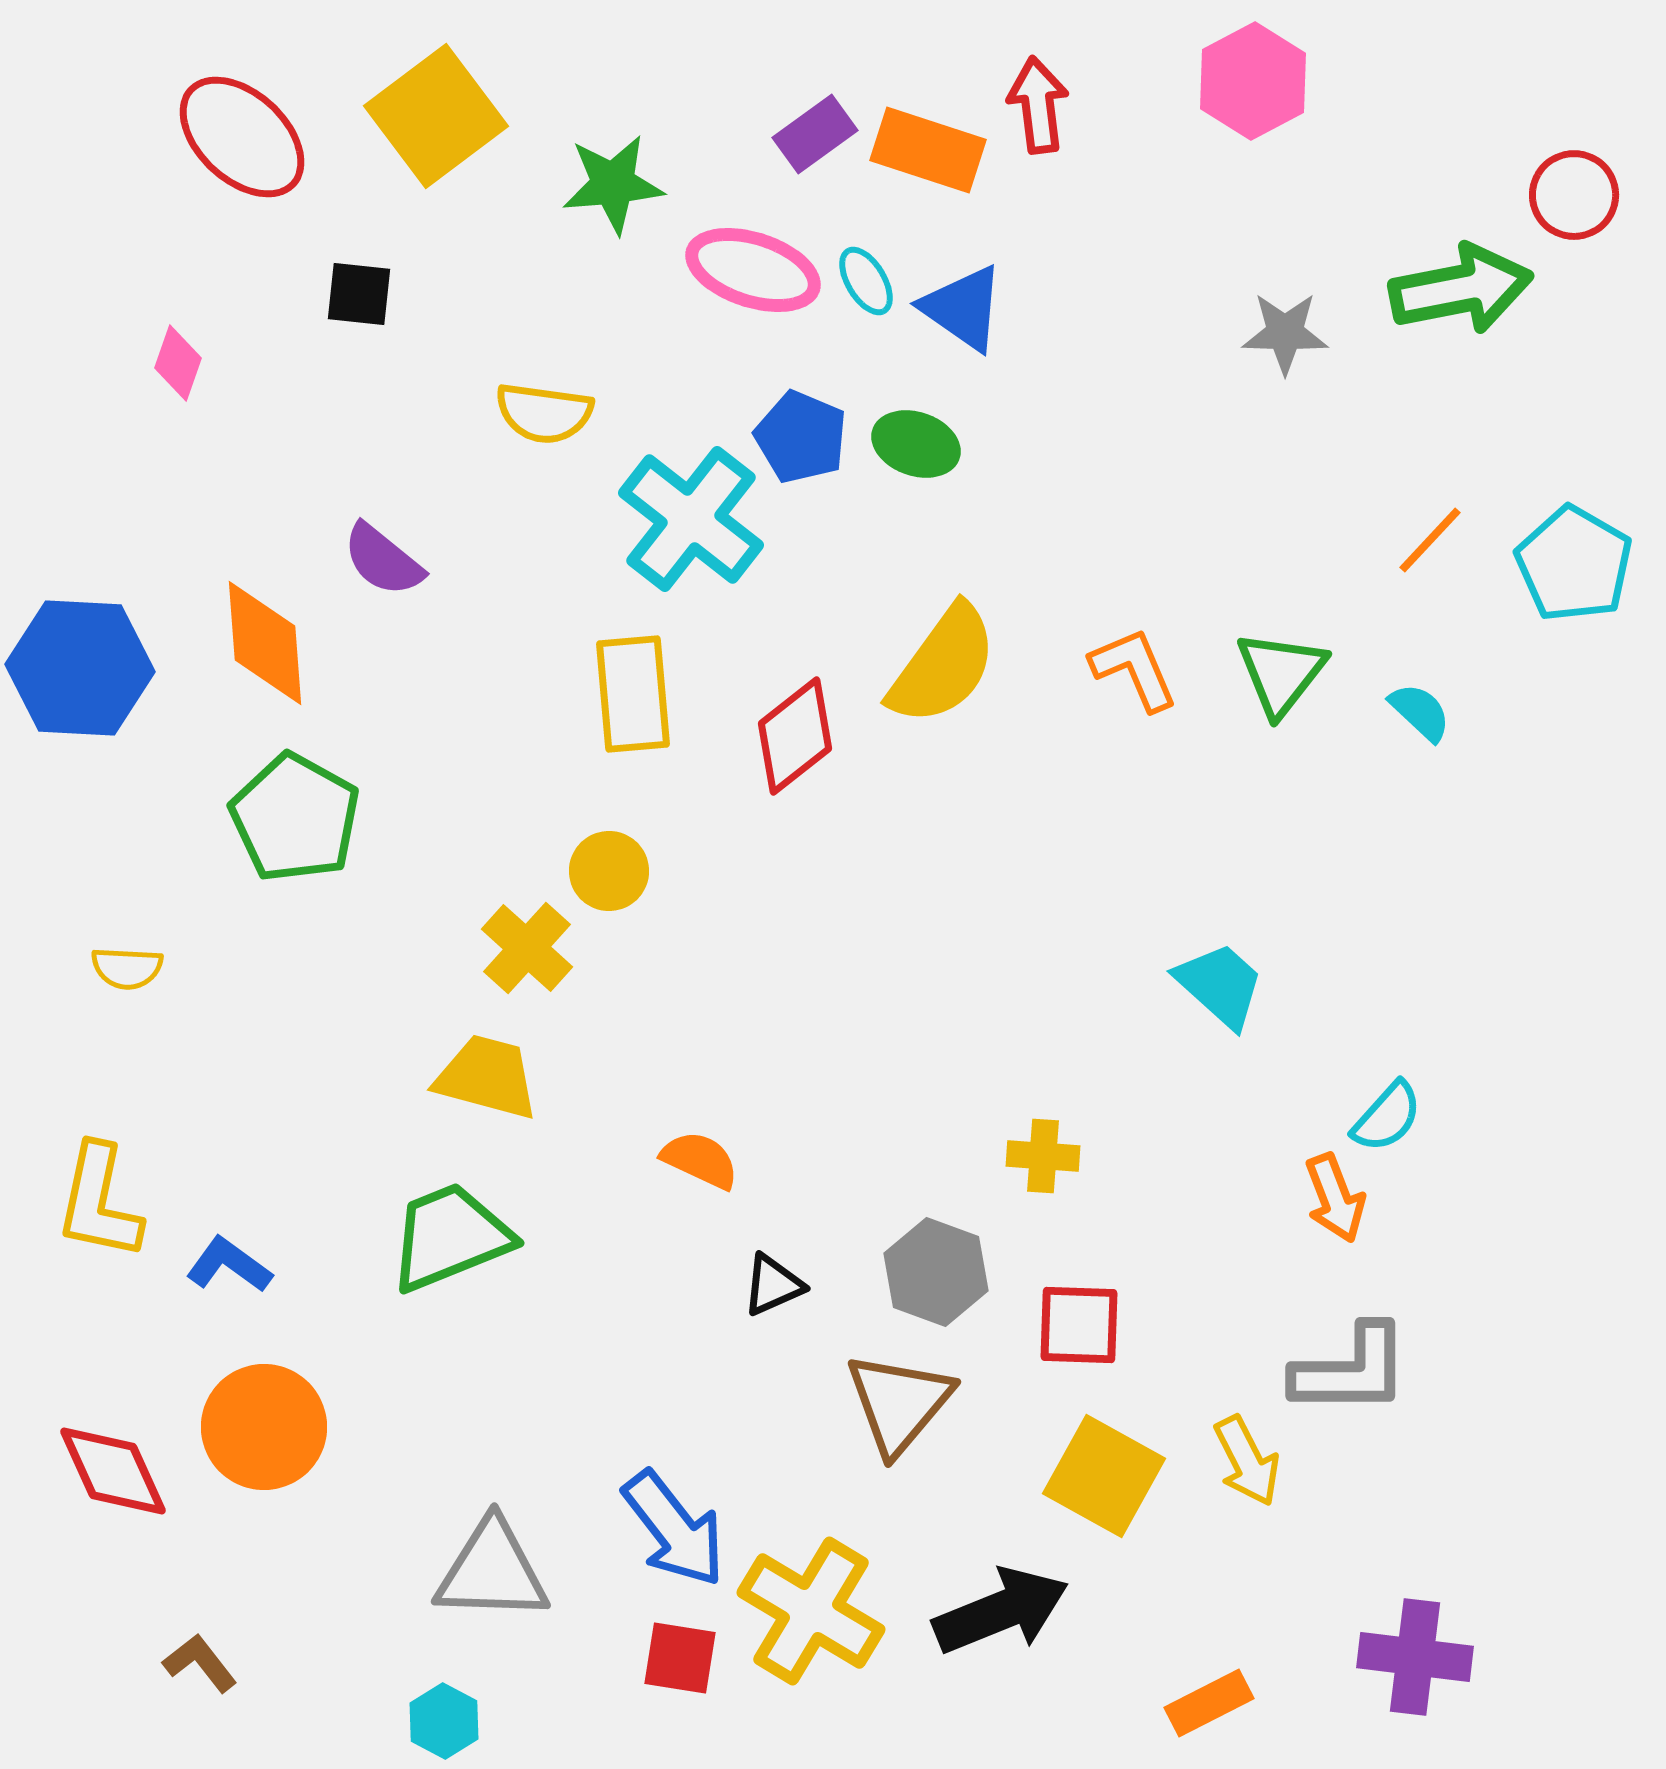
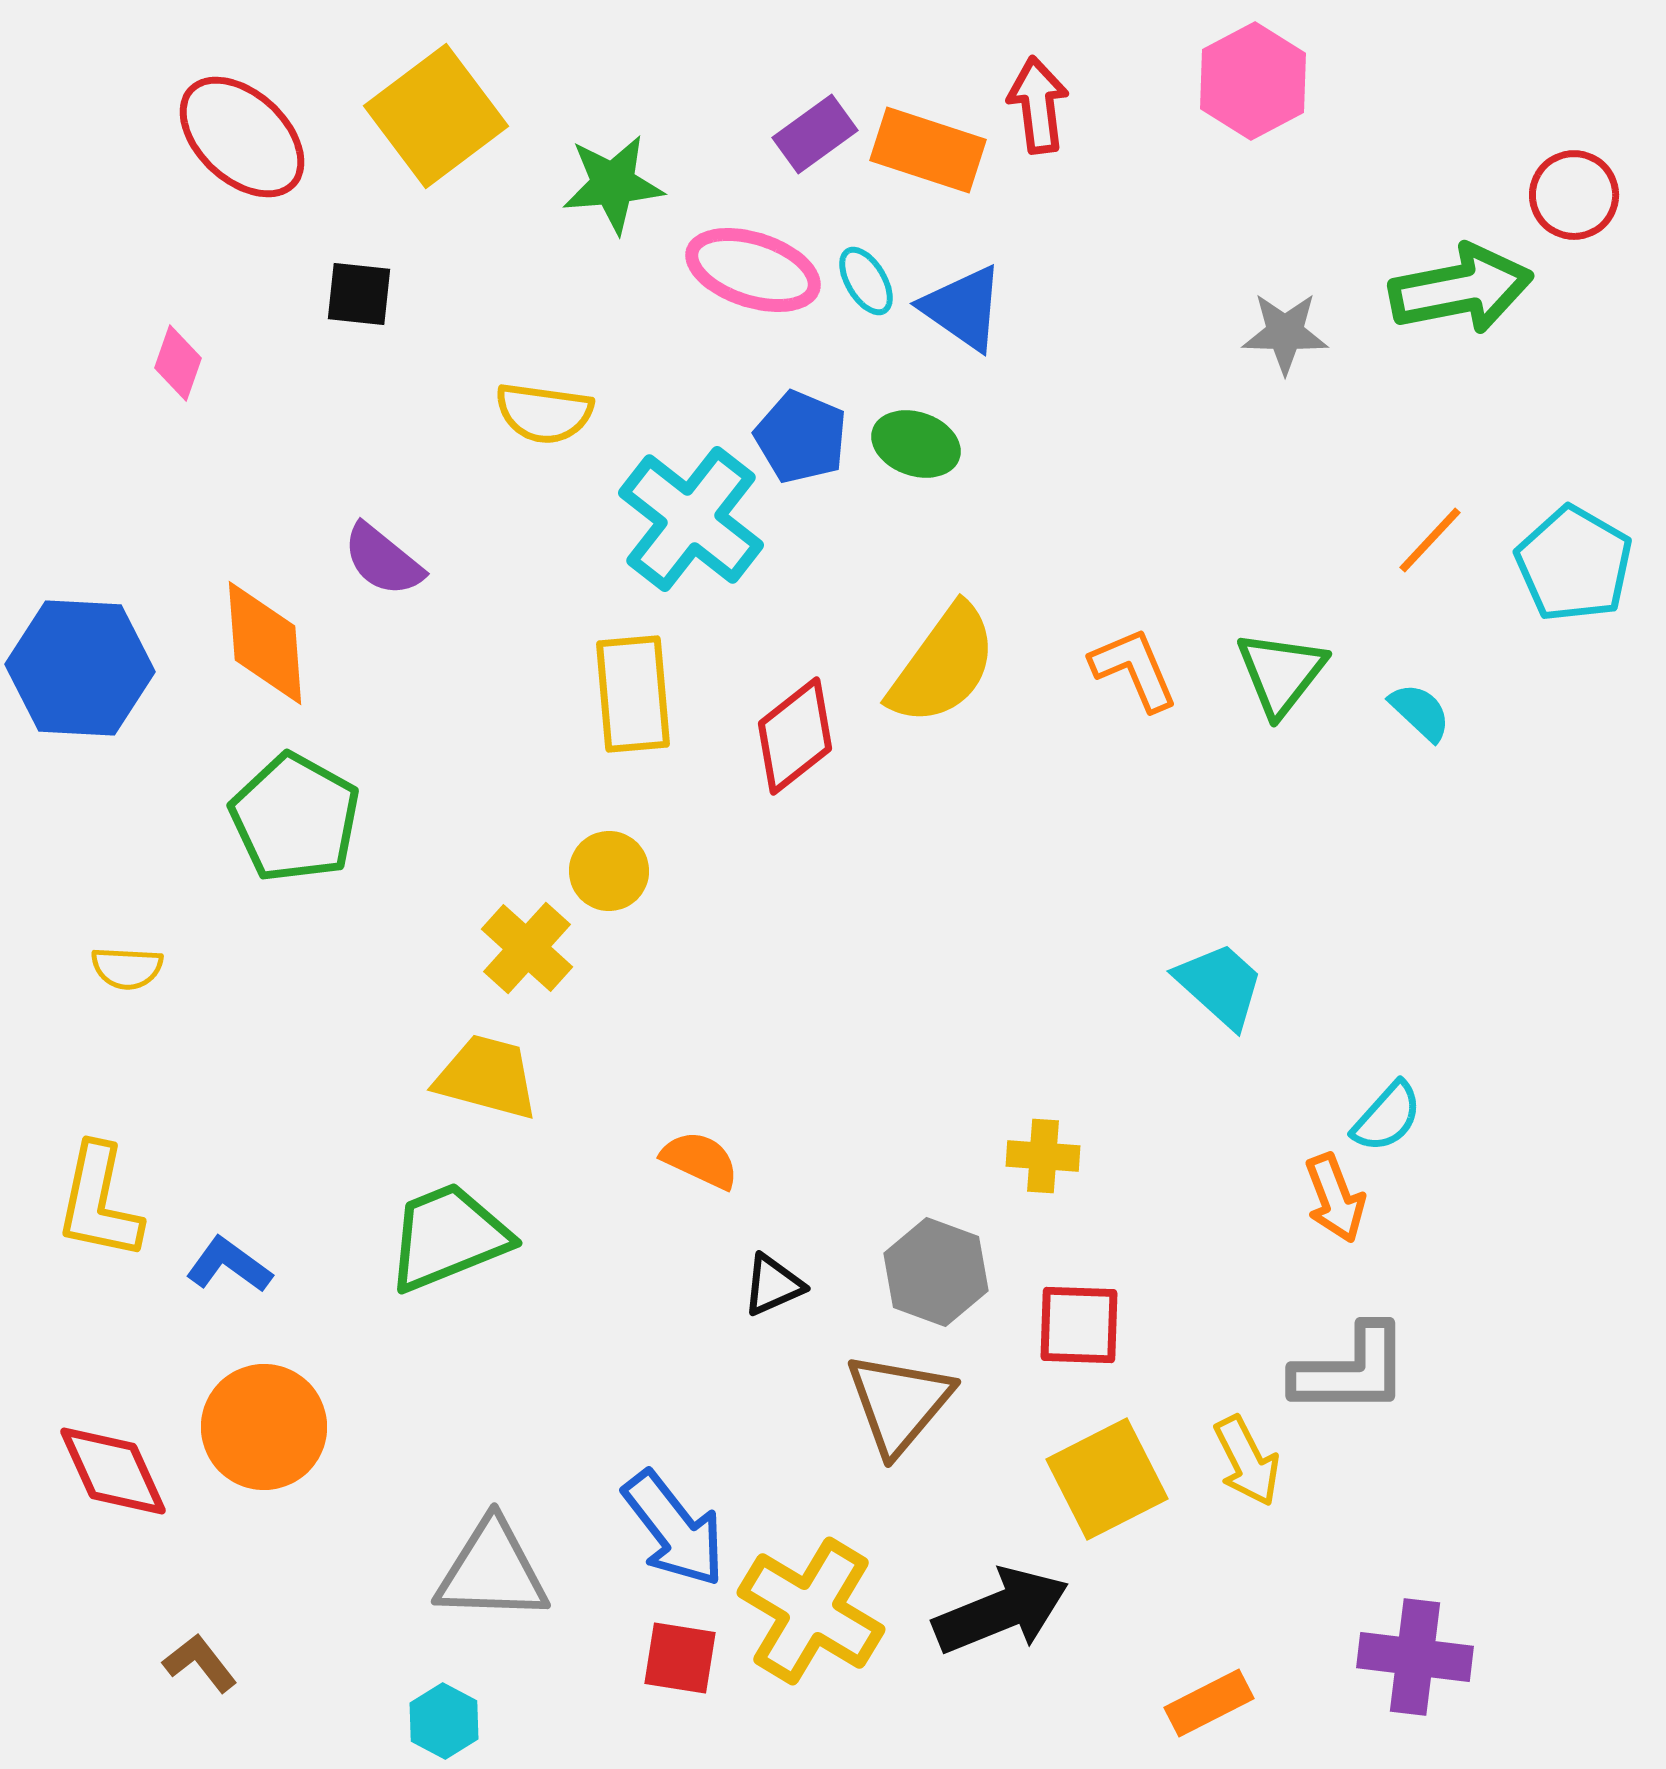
green trapezoid at (450, 1237): moved 2 px left
yellow square at (1104, 1476): moved 3 px right, 3 px down; rotated 34 degrees clockwise
